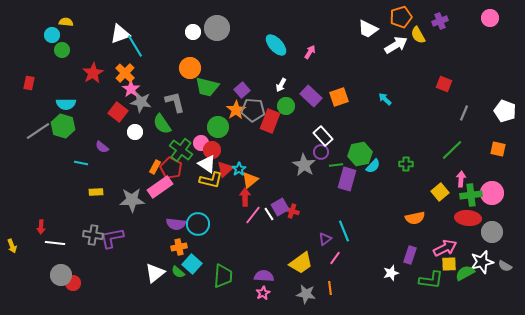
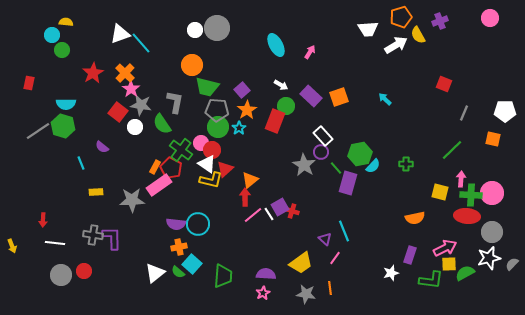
white trapezoid at (368, 29): rotated 30 degrees counterclockwise
white circle at (193, 32): moved 2 px right, 2 px up
cyan ellipse at (276, 45): rotated 15 degrees clockwise
cyan line at (135, 46): moved 6 px right, 3 px up; rotated 10 degrees counterclockwise
orange circle at (190, 68): moved 2 px right, 3 px up
white arrow at (281, 85): rotated 88 degrees counterclockwise
gray star at (141, 102): moved 3 px down
gray L-shape at (175, 102): rotated 25 degrees clockwise
orange star at (236, 110): moved 11 px right
gray pentagon at (253, 110): moved 36 px left
white pentagon at (505, 111): rotated 20 degrees counterclockwise
red rectangle at (270, 121): moved 5 px right
white circle at (135, 132): moved 5 px up
orange square at (498, 149): moved 5 px left, 10 px up
cyan line at (81, 163): rotated 56 degrees clockwise
green line at (336, 165): moved 3 px down; rotated 56 degrees clockwise
cyan star at (239, 169): moved 41 px up
purple rectangle at (347, 179): moved 1 px right, 4 px down
pink rectangle at (160, 187): moved 1 px left, 2 px up
yellow square at (440, 192): rotated 36 degrees counterclockwise
green cross at (471, 195): rotated 10 degrees clockwise
pink line at (253, 215): rotated 12 degrees clockwise
red ellipse at (468, 218): moved 1 px left, 2 px up
red arrow at (41, 227): moved 2 px right, 7 px up
purple L-shape at (112, 238): rotated 100 degrees clockwise
purple triangle at (325, 239): rotated 40 degrees counterclockwise
white star at (482, 262): moved 7 px right, 4 px up
gray semicircle at (505, 266): moved 7 px right, 2 px up; rotated 104 degrees clockwise
purple semicircle at (264, 276): moved 2 px right, 2 px up
red circle at (73, 283): moved 11 px right, 12 px up
